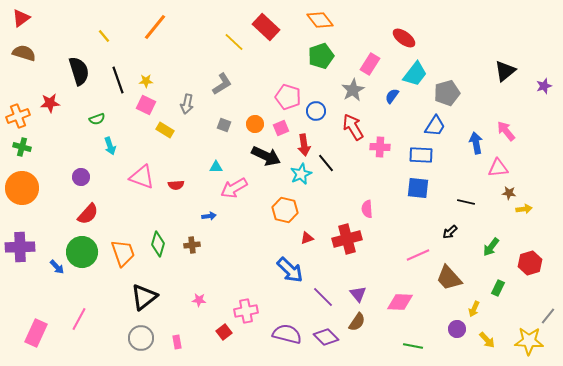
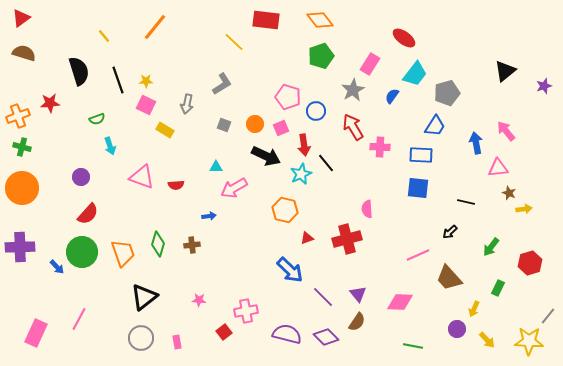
red rectangle at (266, 27): moved 7 px up; rotated 36 degrees counterclockwise
brown star at (509, 193): rotated 16 degrees clockwise
